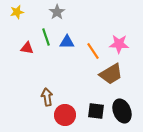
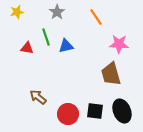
blue triangle: moved 1 px left, 4 px down; rotated 14 degrees counterclockwise
orange line: moved 3 px right, 34 px up
brown trapezoid: rotated 105 degrees clockwise
brown arrow: moved 9 px left; rotated 42 degrees counterclockwise
black square: moved 1 px left
red circle: moved 3 px right, 1 px up
